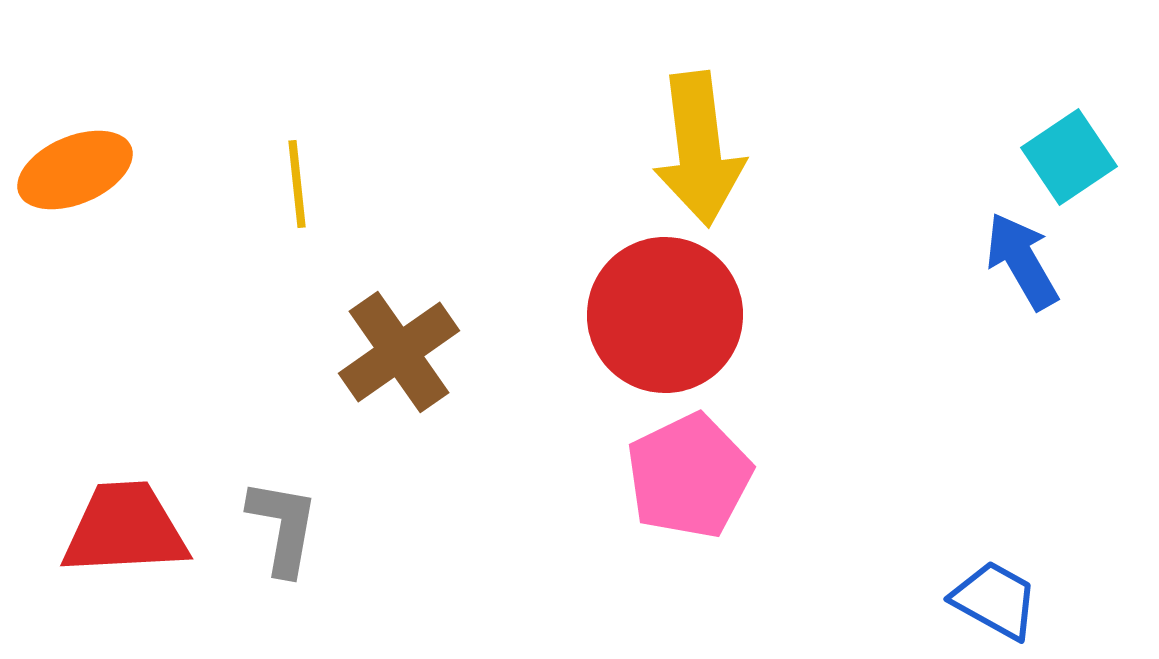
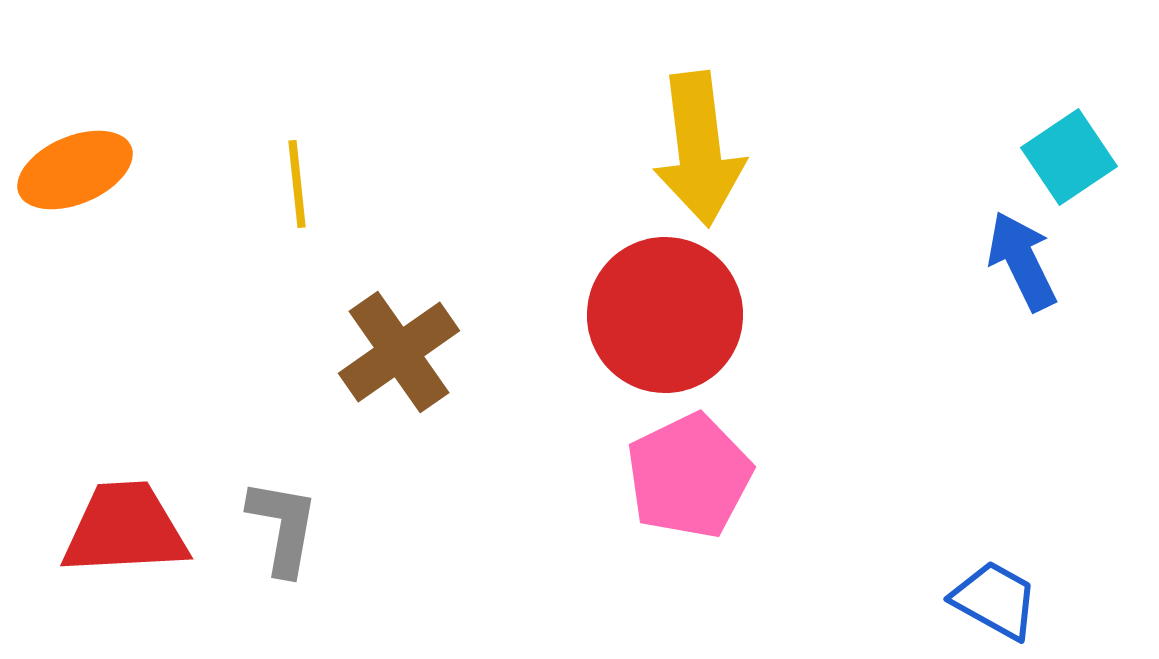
blue arrow: rotated 4 degrees clockwise
